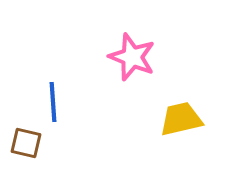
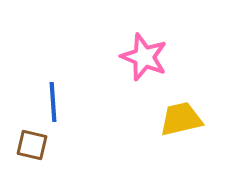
pink star: moved 12 px right
brown square: moved 6 px right, 2 px down
